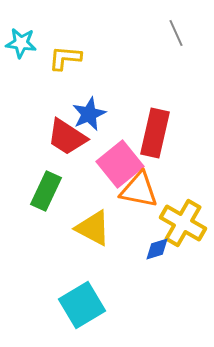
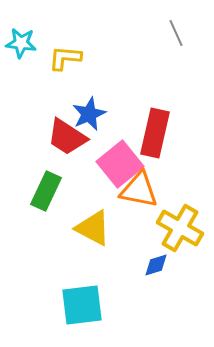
yellow cross: moved 3 px left, 5 px down
blue diamond: moved 1 px left, 16 px down
cyan square: rotated 24 degrees clockwise
